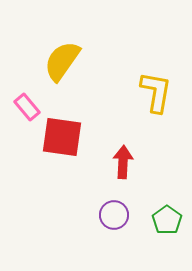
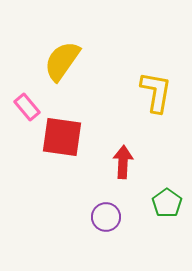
purple circle: moved 8 px left, 2 px down
green pentagon: moved 17 px up
